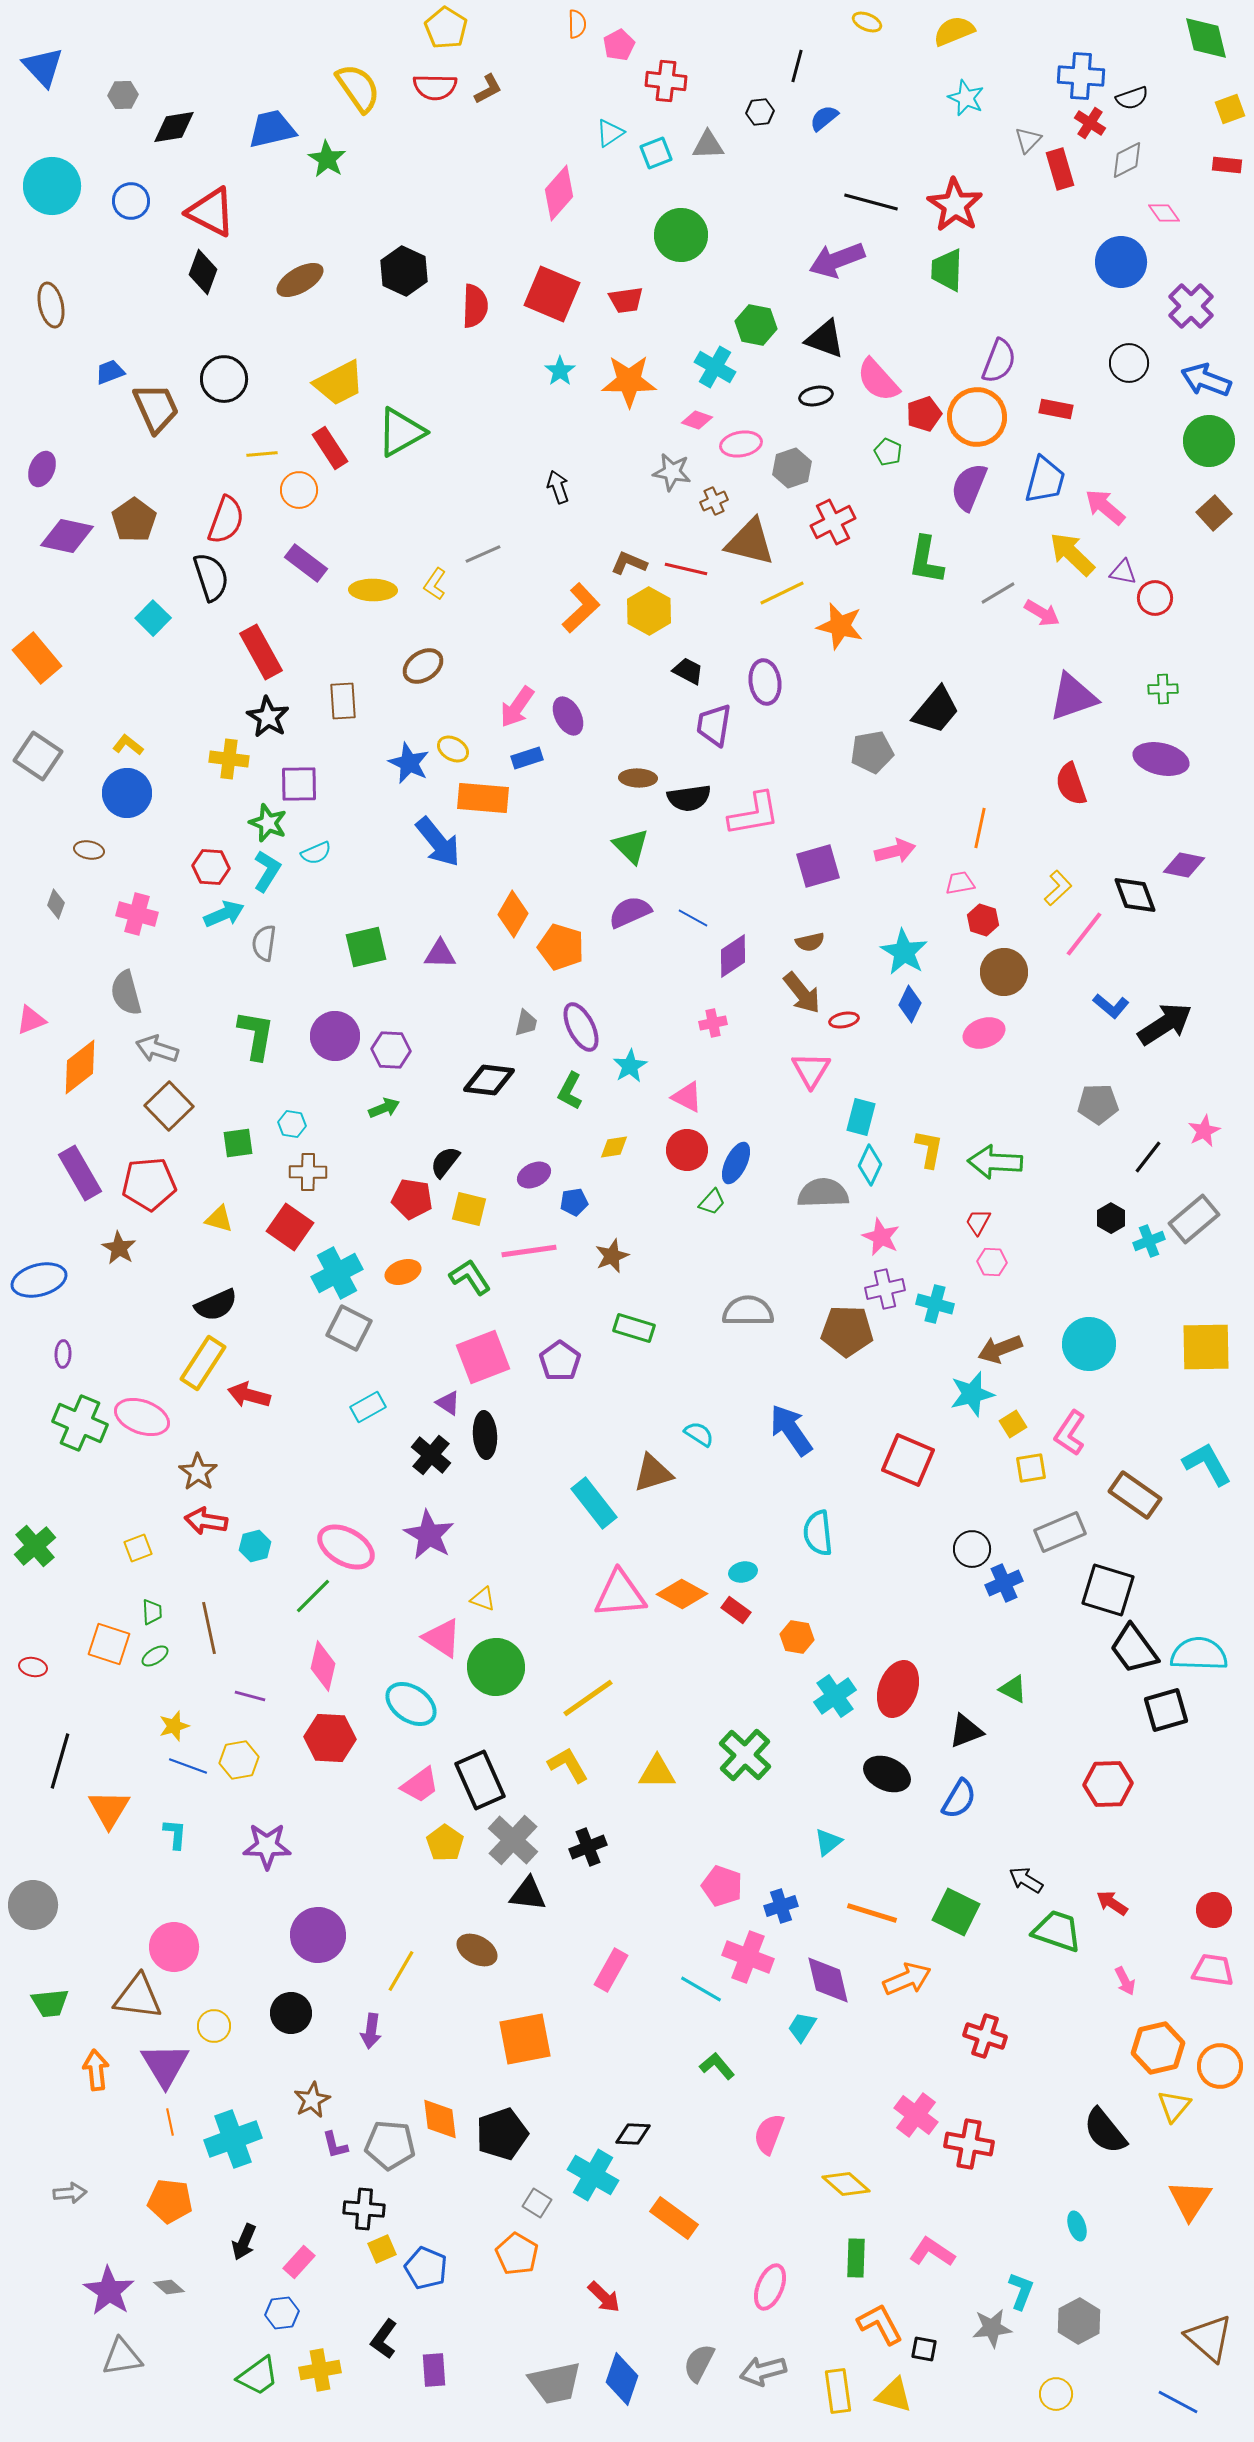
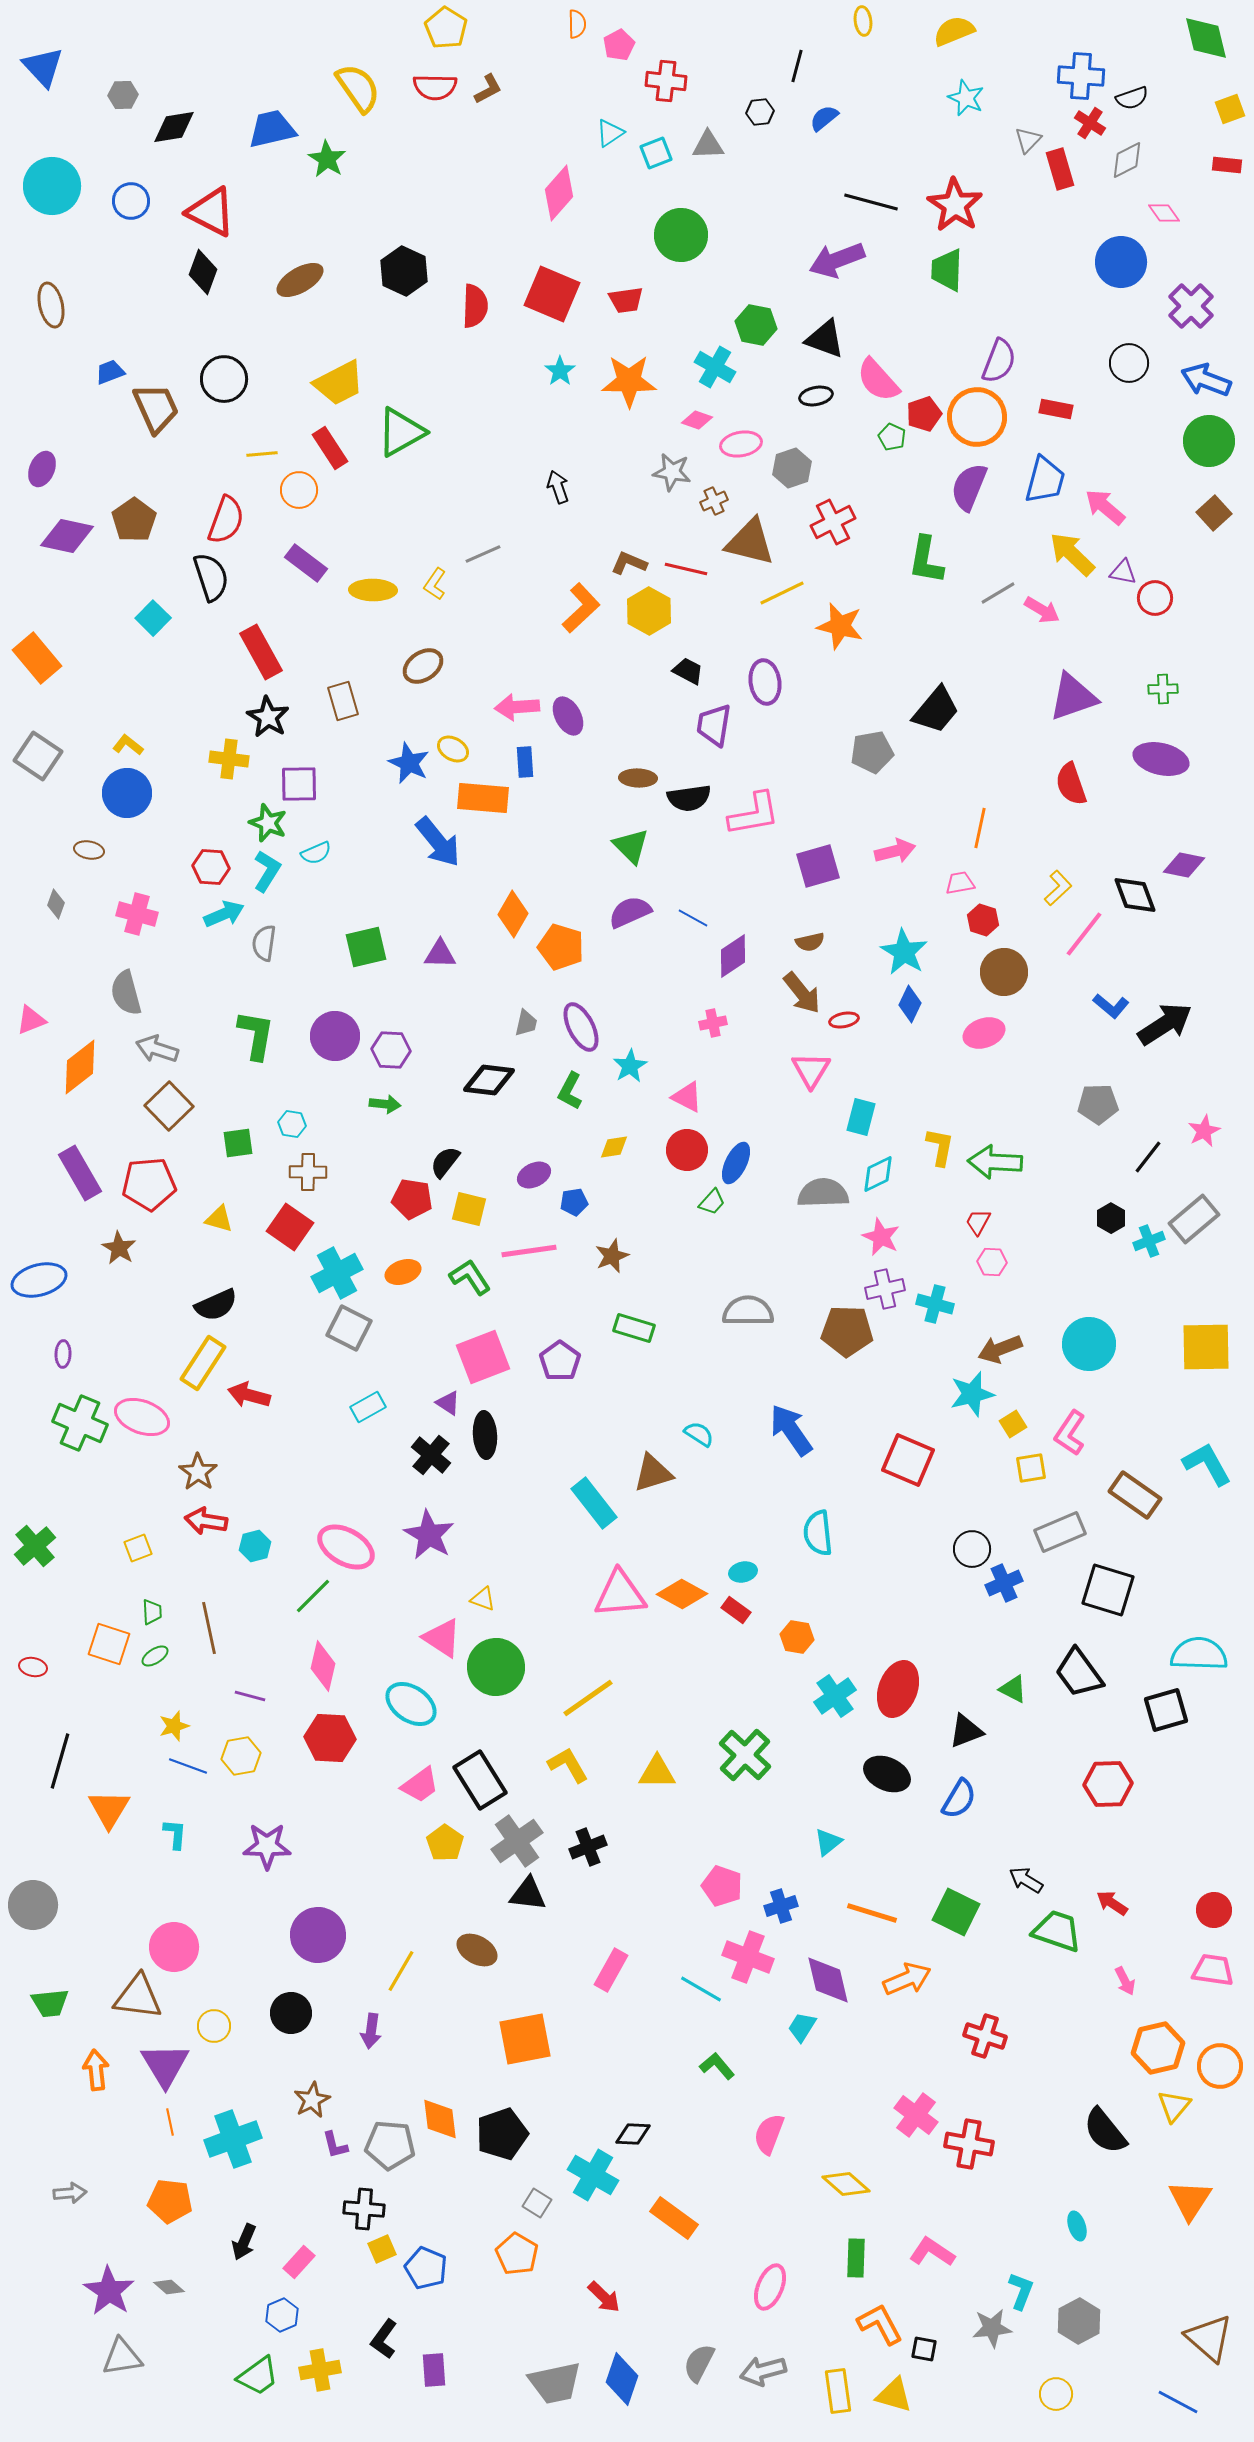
yellow ellipse at (867, 22): moved 4 px left, 1 px up; rotated 60 degrees clockwise
green pentagon at (888, 452): moved 4 px right, 15 px up
pink arrow at (1042, 613): moved 3 px up
brown rectangle at (343, 701): rotated 12 degrees counterclockwise
pink arrow at (517, 707): rotated 51 degrees clockwise
blue rectangle at (527, 758): moved 2 px left, 4 px down; rotated 76 degrees counterclockwise
green arrow at (384, 1108): moved 1 px right, 4 px up; rotated 28 degrees clockwise
yellow L-shape at (929, 1149): moved 11 px right, 2 px up
cyan diamond at (870, 1165): moved 8 px right, 9 px down; rotated 39 degrees clockwise
black trapezoid at (1134, 1649): moved 55 px left, 24 px down
yellow hexagon at (239, 1760): moved 2 px right, 4 px up
black rectangle at (480, 1780): rotated 8 degrees counterclockwise
gray cross at (513, 1840): moved 4 px right, 1 px down; rotated 12 degrees clockwise
blue hexagon at (282, 2313): moved 2 px down; rotated 16 degrees counterclockwise
